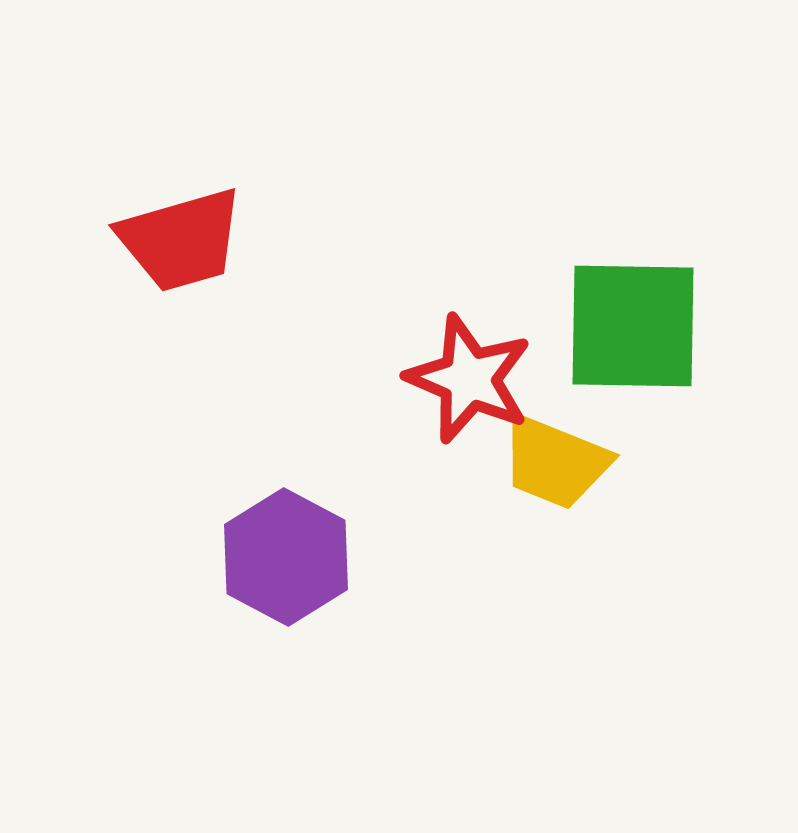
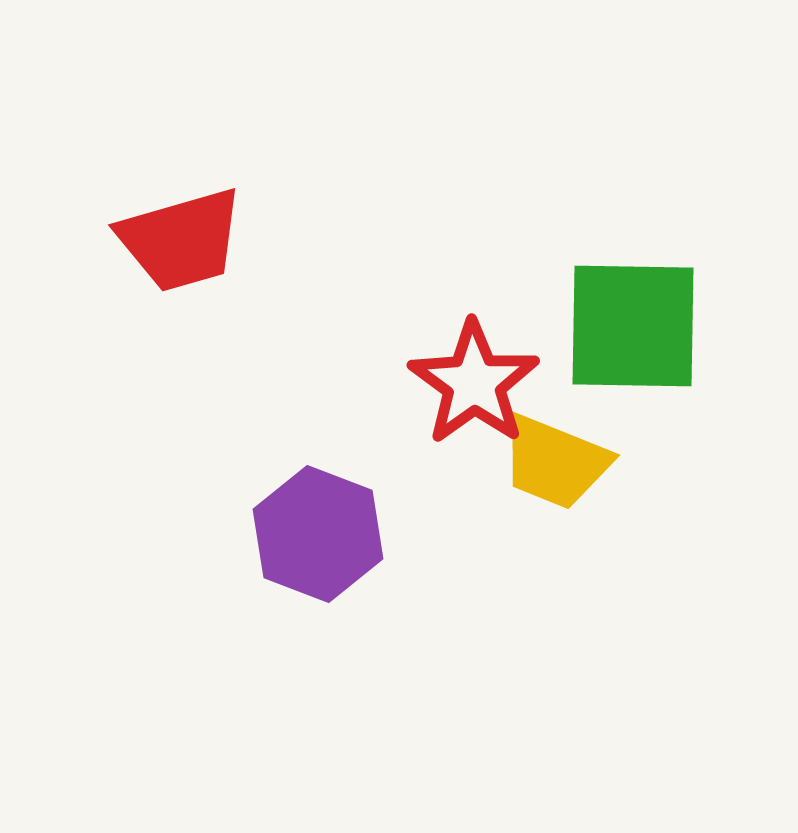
red star: moved 5 px right, 4 px down; rotated 13 degrees clockwise
purple hexagon: moved 32 px right, 23 px up; rotated 7 degrees counterclockwise
